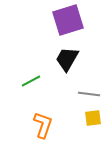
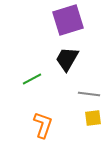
green line: moved 1 px right, 2 px up
